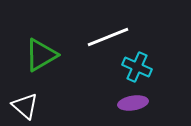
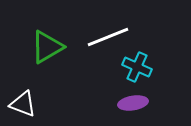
green triangle: moved 6 px right, 8 px up
white triangle: moved 2 px left, 2 px up; rotated 20 degrees counterclockwise
